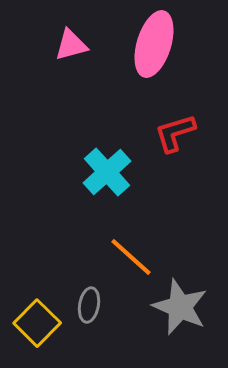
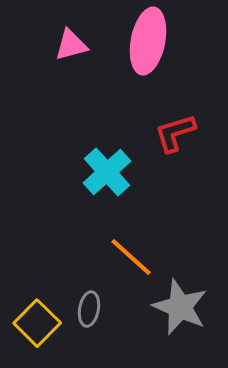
pink ellipse: moved 6 px left, 3 px up; rotated 6 degrees counterclockwise
gray ellipse: moved 4 px down
